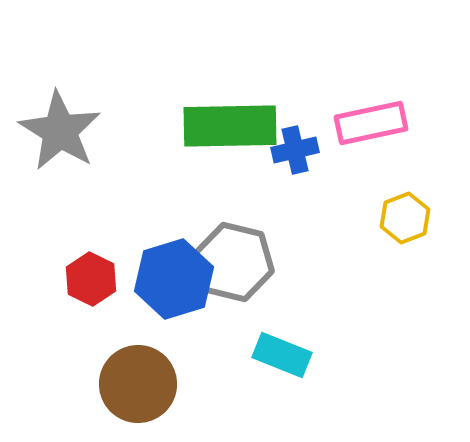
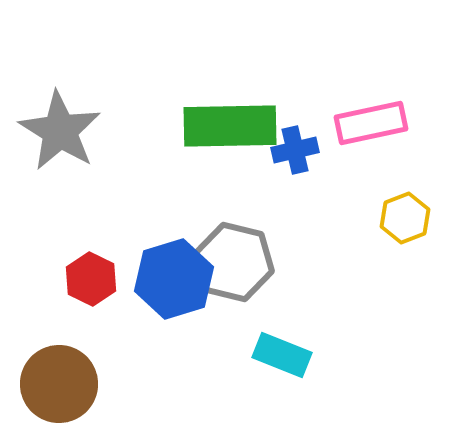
brown circle: moved 79 px left
